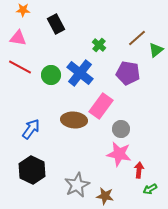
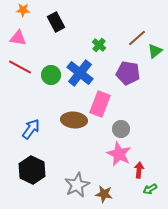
black rectangle: moved 2 px up
green triangle: moved 1 px left, 1 px down
pink rectangle: moved 1 px left, 2 px up; rotated 15 degrees counterclockwise
pink star: rotated 15 degrees clockwise
brown star: moved 1 px left, 2 px up
